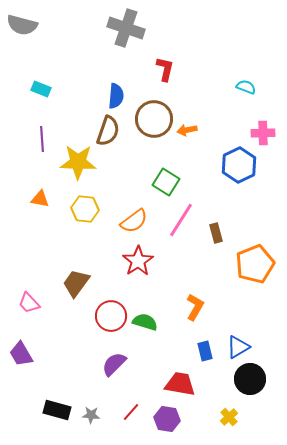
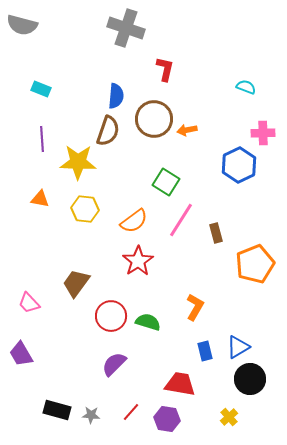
green semicircle: moved 3 px right
